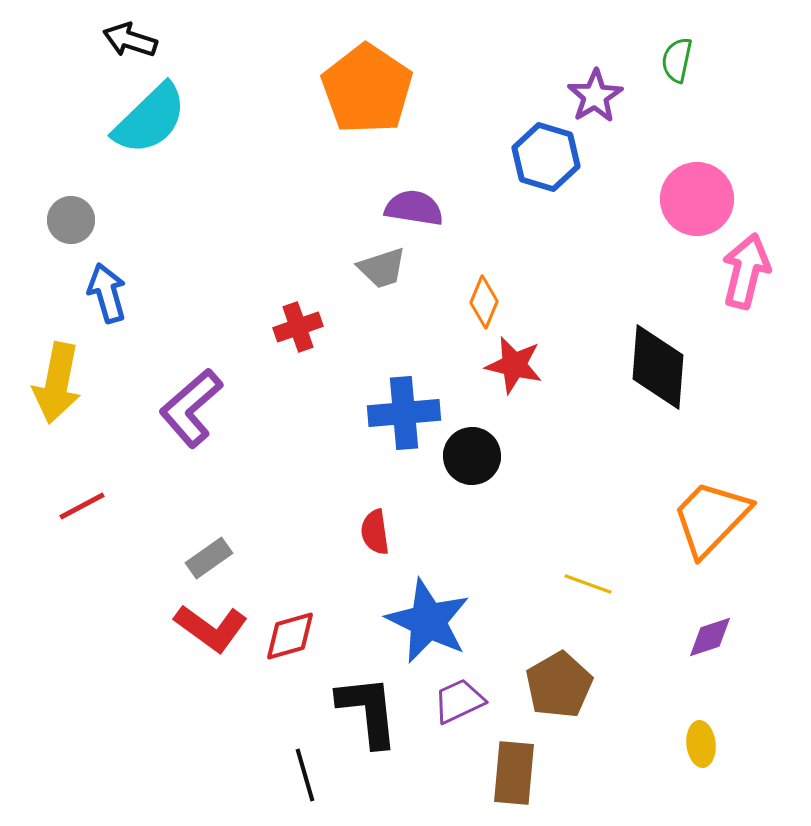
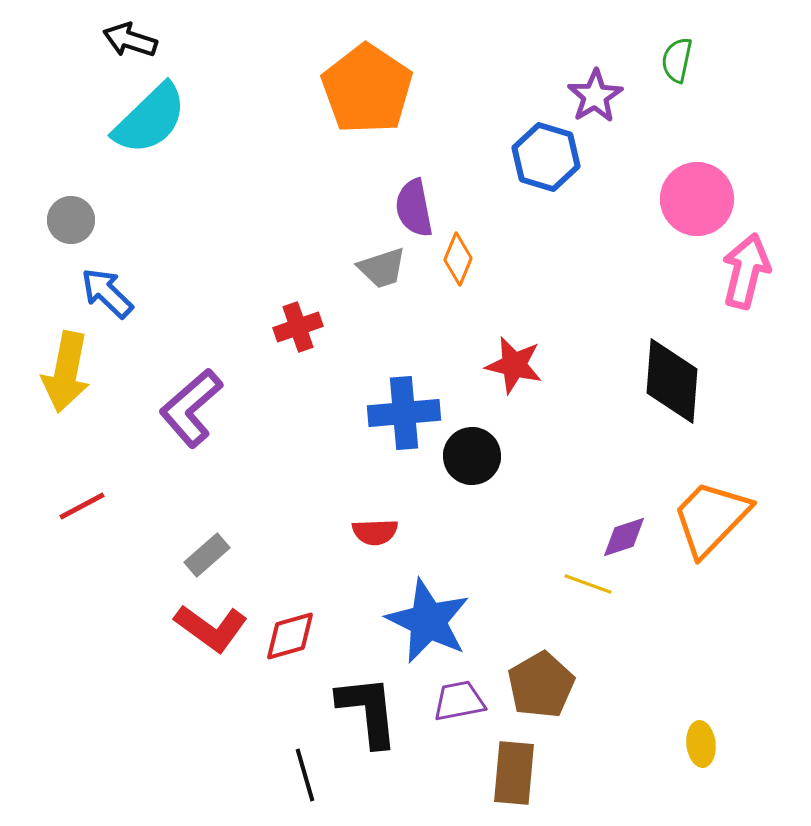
purple semicircle: rotated 110 degrees counterclockwise
blue arrow: rotated 30 degrees counterclockwise
orange diamond: moved 26 px left, 43 px up
black diamond: moved 14 px right, 14 px down
yellow arrow: moved 9 px right, 11 px up
red semicircle: rotated 84 degrees counterclockwise
gray rectangle: moved 2 px left, 3 px up; rotated 6 degrees counterclockwise
purple diamond: moved 86 px left, 100 px up
brown pentagon: moved 18 px left
purple trapezoid: rotated 14 degrees clockwise
